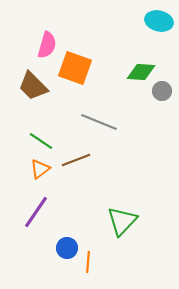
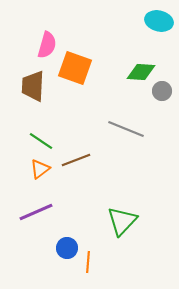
brown trapezoid: rotated 48 degrees clockwise
gray line: moved 27 px right, 7 px down
purple line: rotated 32 degrees clockwise
